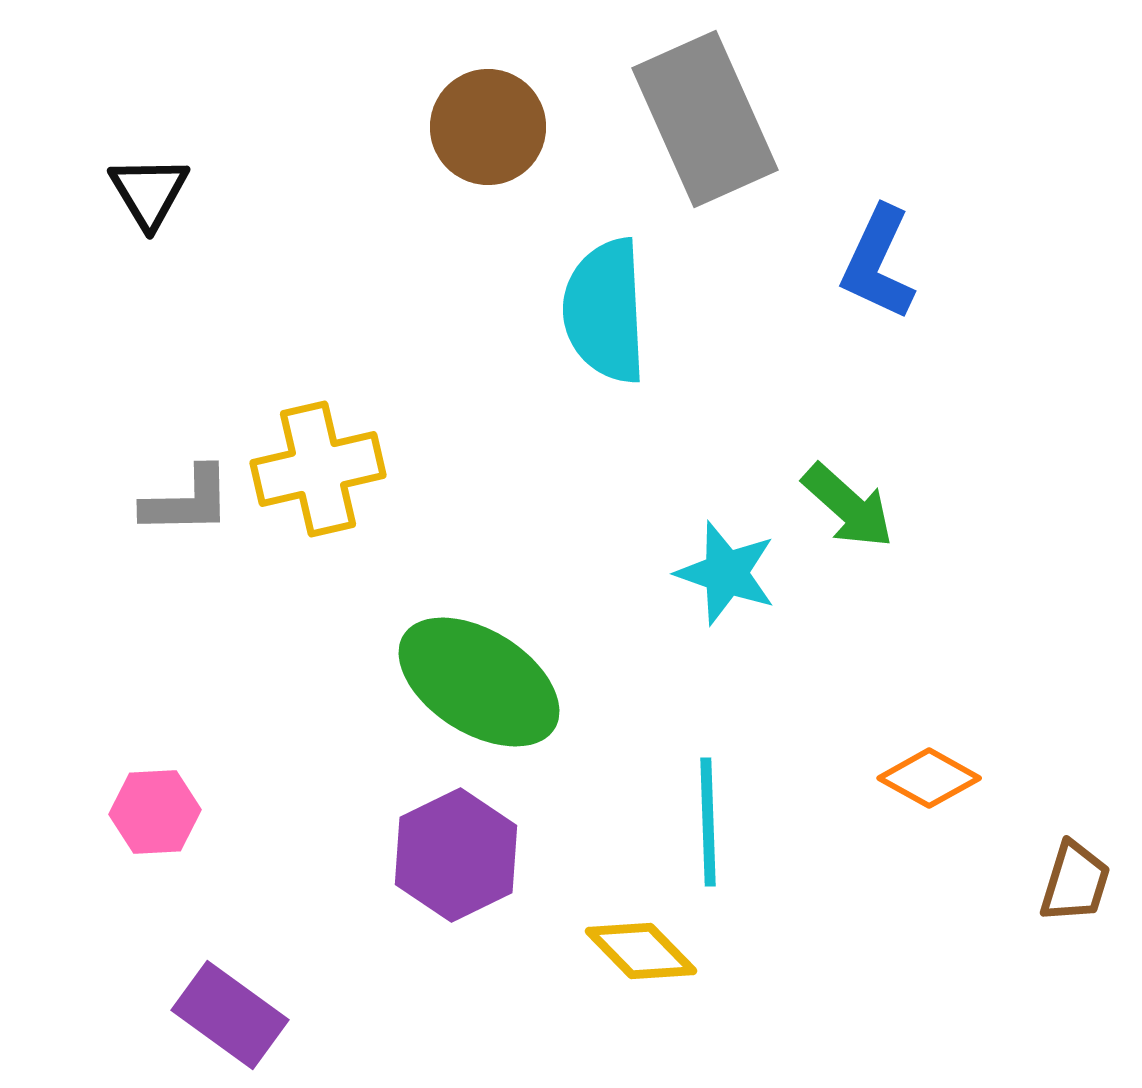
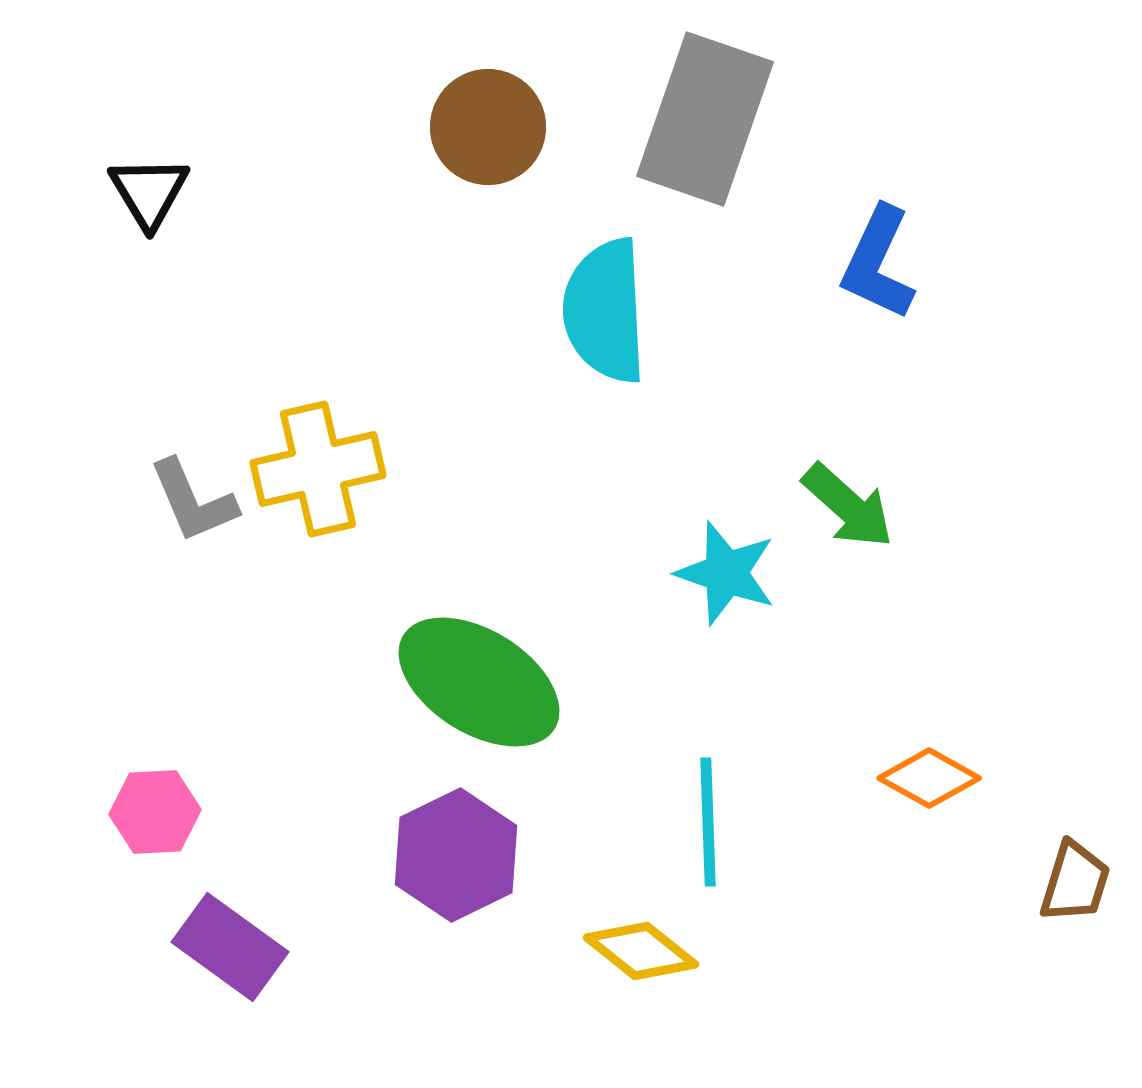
gray rectangle: rotated 43 degrees clockwise
gray L-shape: moved 6 px right; rotated 68 degrees clockwise
yellow diamond: rotated 7 degrees counterclockwise
purple rectangle: moved 68 px up
